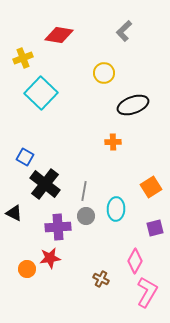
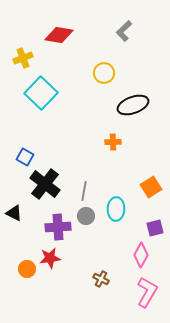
pink diamond: moved 6 px right, 6 px up
